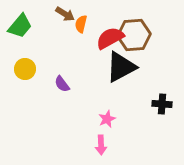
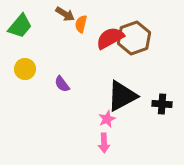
brown hexagon: moved 3 px down; rotated 16 degrees counterclockwise
black triangle: moved 1 px right, 29 px down
pink arrow: moved 3 px right, 2 px up
